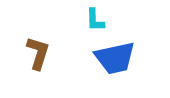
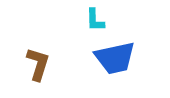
brown L-shape: moved 11 px down
